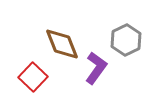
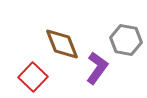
gray hexagon: rotated 24 degrees counterclockwise
purple L-shape: moved 1 px right
